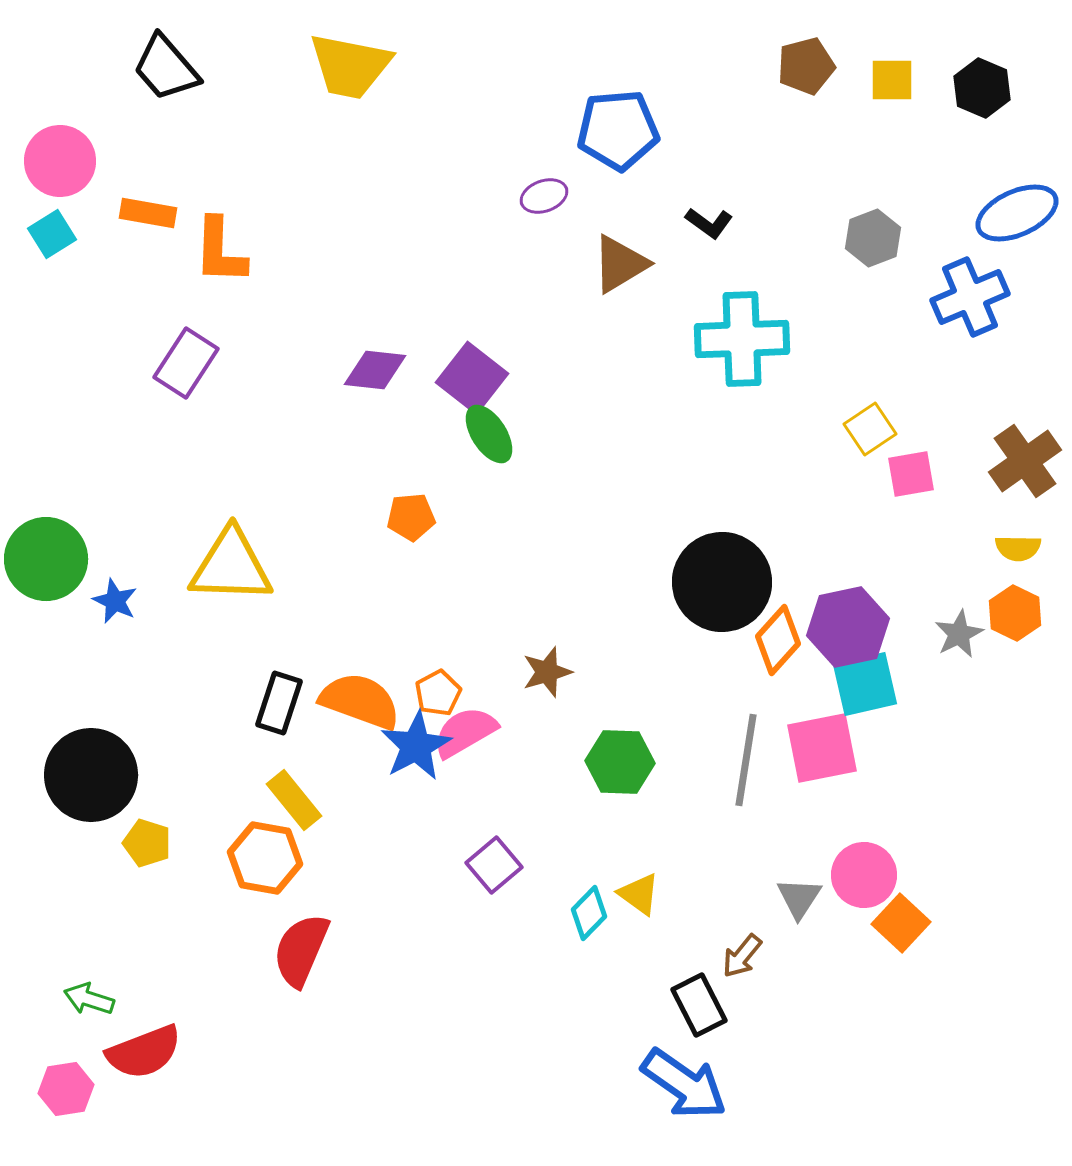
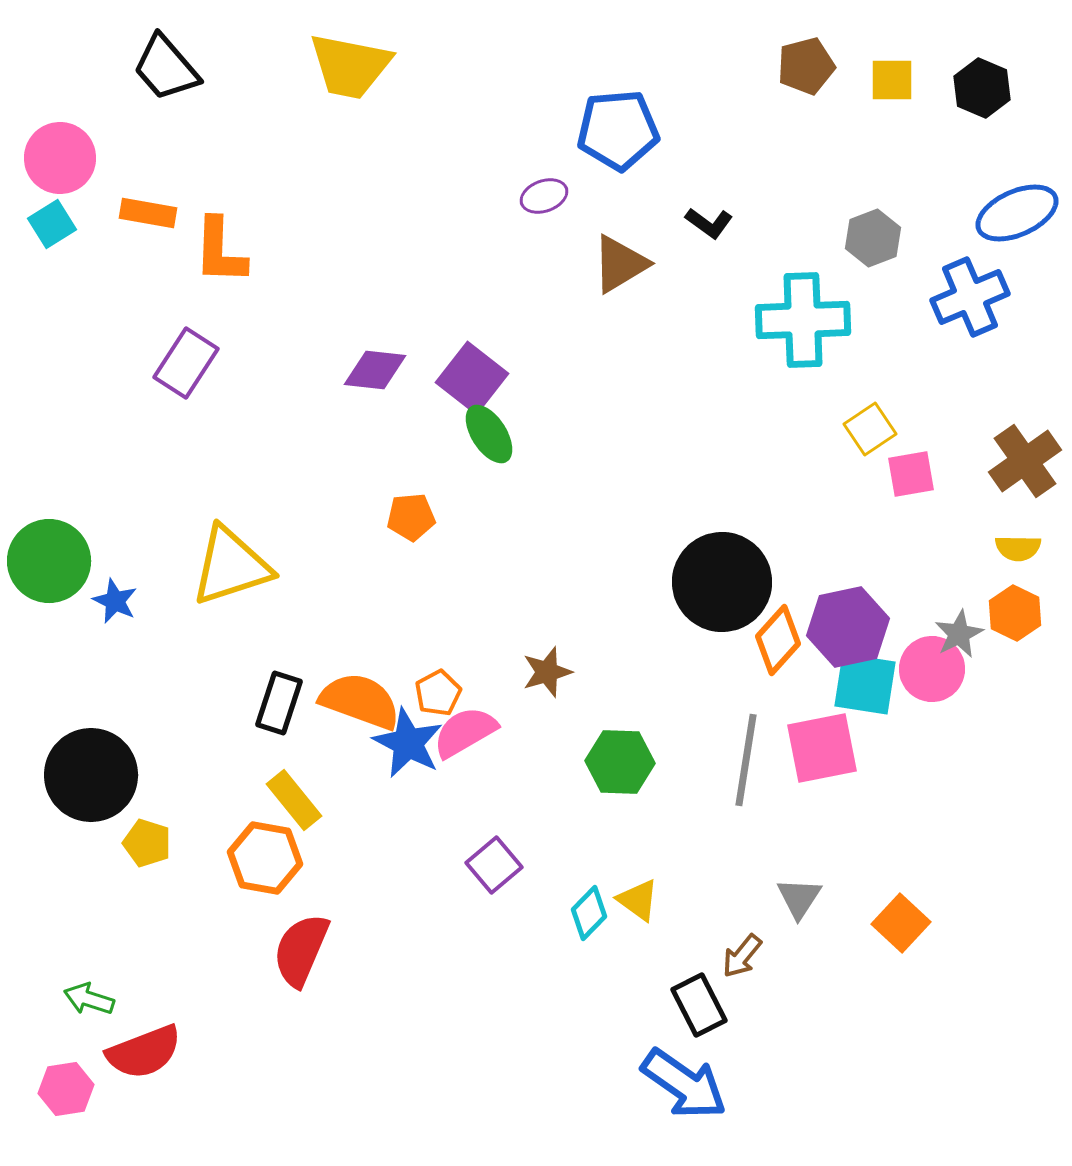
pink circle at (60, 161): moved 3 px up
cyan square at (52, 234): moved 10 px up
cyan cross at (742, 339): moved 61 px right, 19 px up
green circle at (46, 559): moved 3 px right, 2 px down
yellow triangle at (231, 566): rotated 20 degrees counterclockwise
cyan square at (865, 684): rotated 22 degrees clockwise
blue star at (416, 746): moved 8 px left, 3 px up; rotated 16 degrees counterclockwise
pink circle at (864, 875): moved 68 px right, 206 px up
yellow triangle at (639, 894): moved 1 px left, 6 px down
